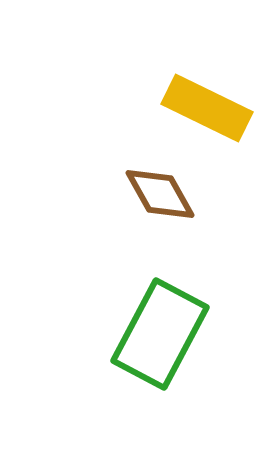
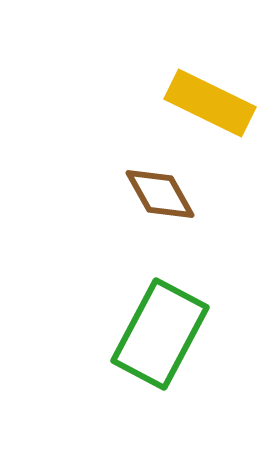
yellow rectangle: moved 3 px right, 5 px up
